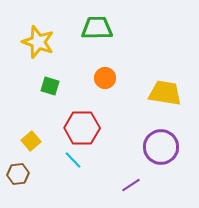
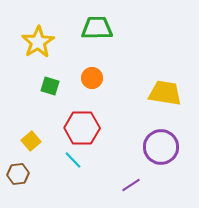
yellow star: rotated 20 degrees clockwise
orange circle: moved 13 px left
